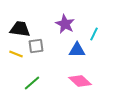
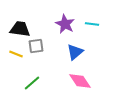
cyan line: moved 2 px left, 10 px up; rotated 72 degrees clockwise
blue triangle: moved 2 px left, 2 px down; rotated 42 degrees counterclockwise
pink diamond: rotated 15 degrees clockwise
